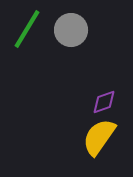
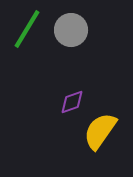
purple diamond: moved 32 px left
yellow semicircle: moved 1 px right, 6 px up
